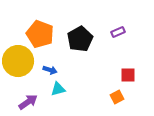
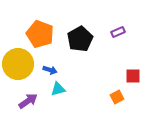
yellow circle: moved 3 px down
red square: moved 5 px right, 1 px down
purple arrow: moved 1 px up
